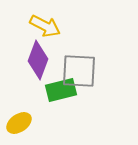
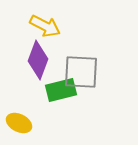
gray square: moved 2 px right, 1 px down
yellow ellipse: rotated 60 degrees clockwise
